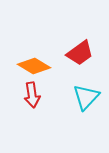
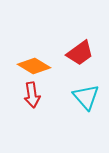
cyan triangle: rotated 24 degrees counterclockwise
